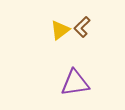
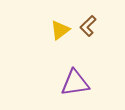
brown L-shape: moved 6 px right, 1 px up
